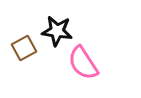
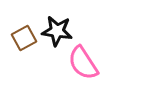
brown square: moved 10 px up
